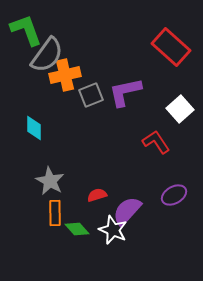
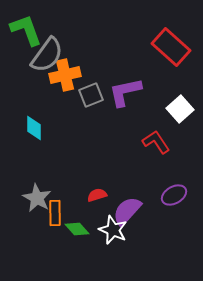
gray star: moved 13 px left, 17 px down
